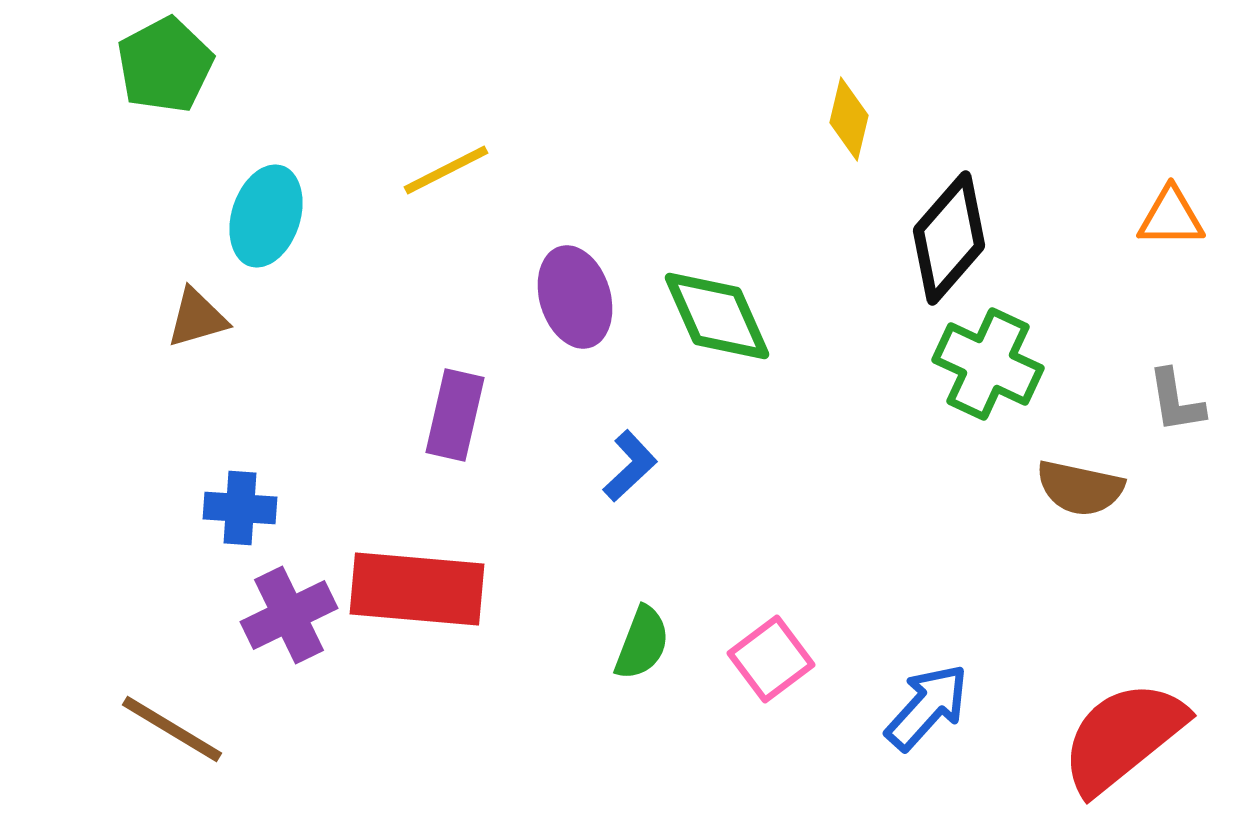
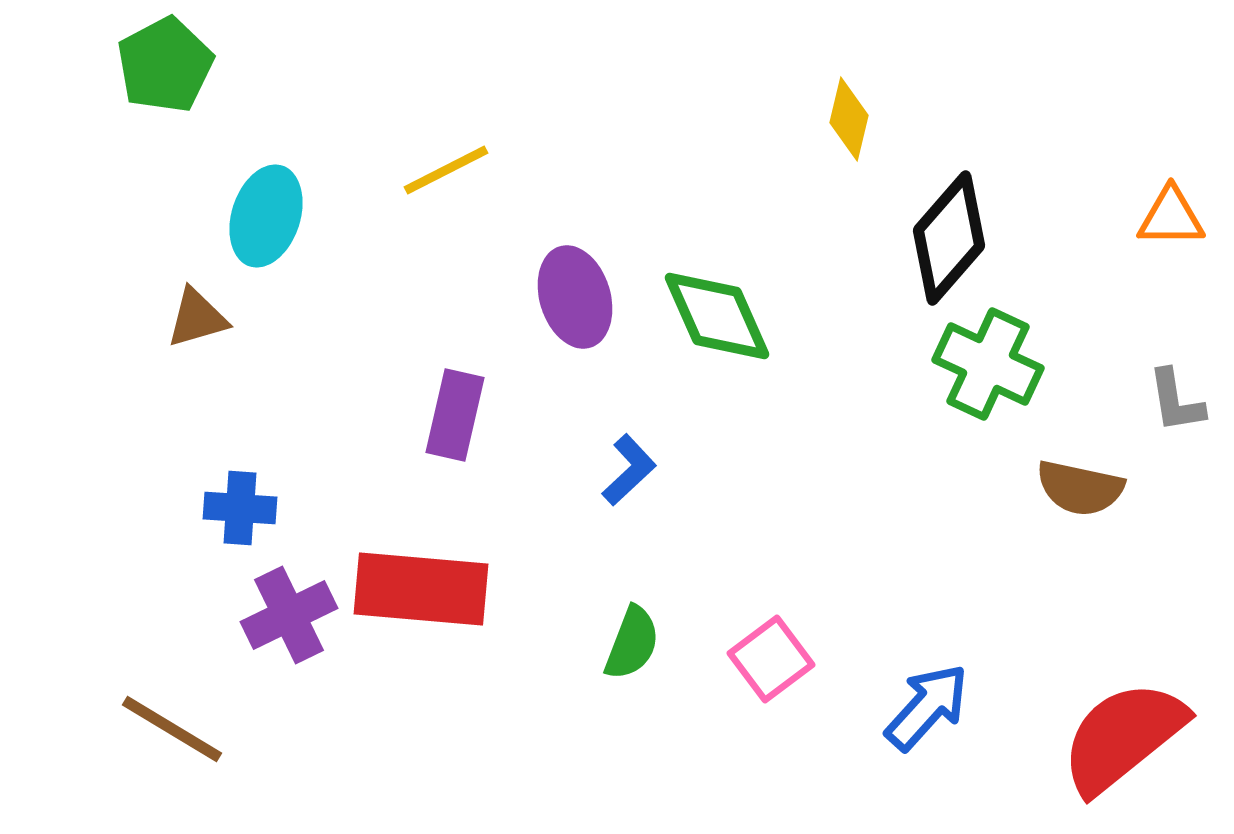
blue L-shape: moved 1 px left, 4 px down
red rectangle: moved 4 px right
green semicircle: moved 10 px left
